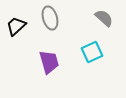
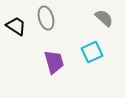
gray ellipse: moved 4 px left
black trapezoid: rotated 75 degrees clockwise
purple trapezoid: moved 5 px right
